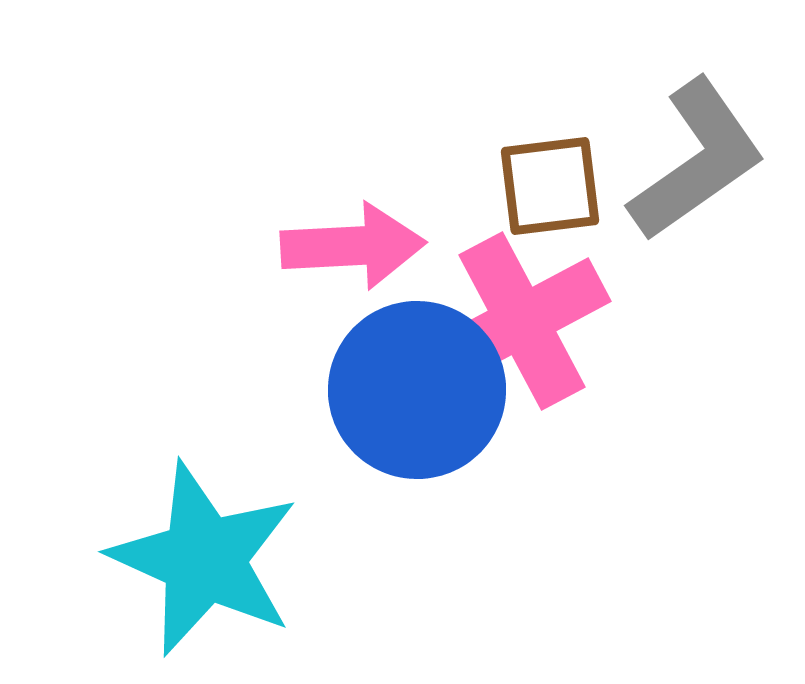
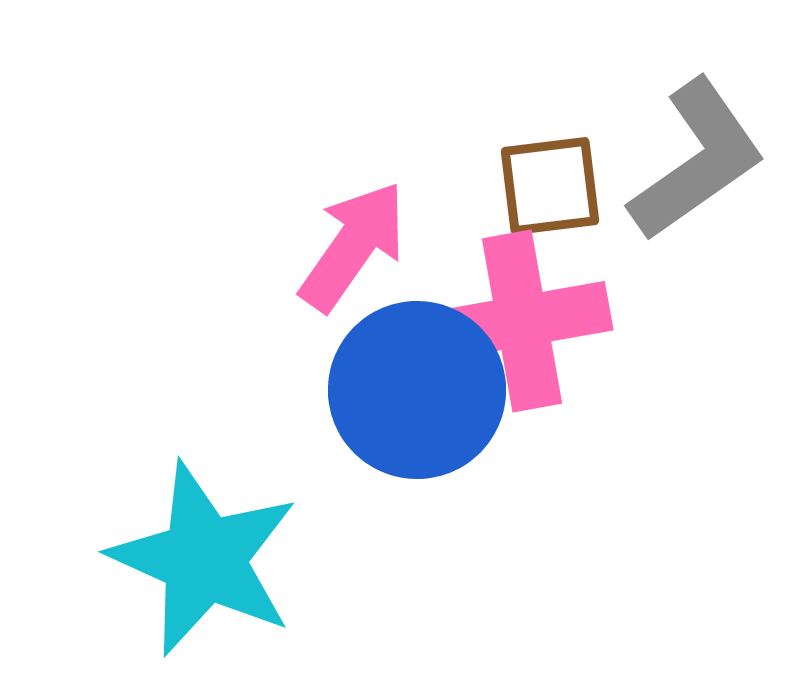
pink arrow: rotated 52 degrees counterclockwise
pink cross: rotated 18 degrees clockwise
